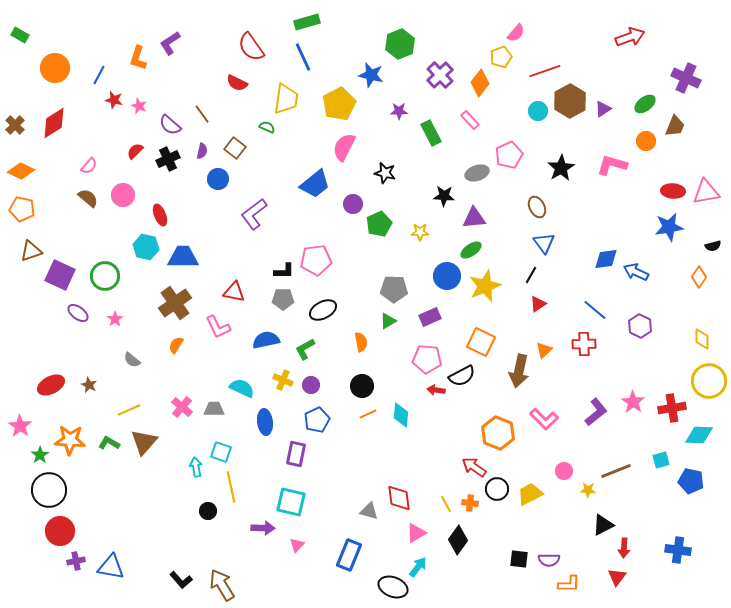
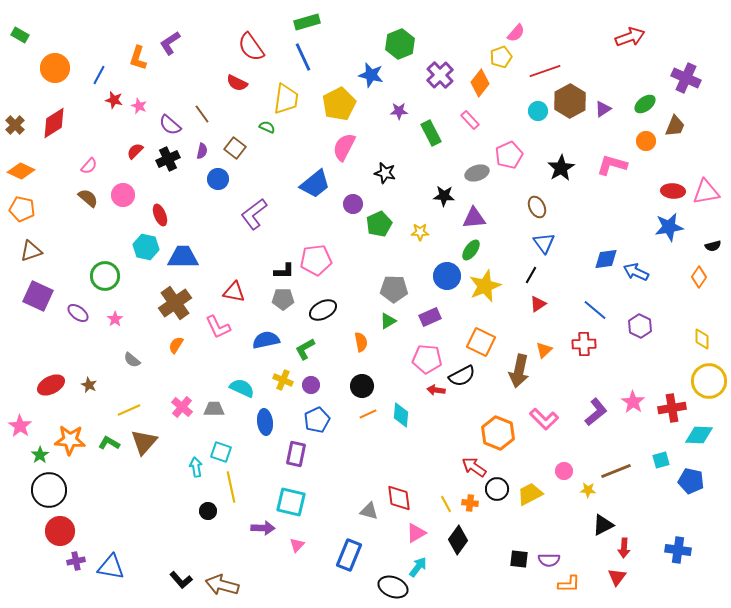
green ellipse at (471, 250): rotated 20 degrees counterclockwise
purple square at (60, 275): moved 22 px left, 21 px down
brown arrow at (222, 585): rotated 44 degrees counterclockwise
